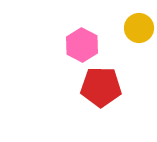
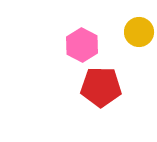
yellow circle: moved 4 px down
